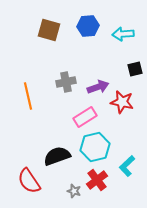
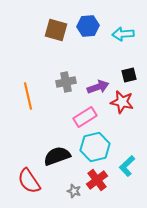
brown square: moved 7 px right
black square: moved 6 px left, 6 px down
